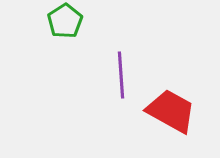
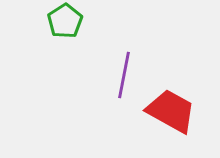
purple line: moved 3 px right; rotated 15 degrees clockwise
